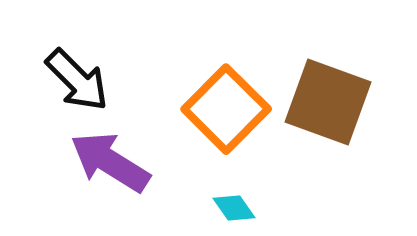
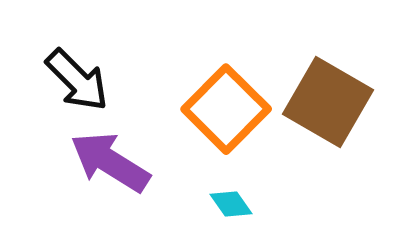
brown square: rotated 10 degrees clockwise
cyan diamond: moved 3 px left, 4 px up
